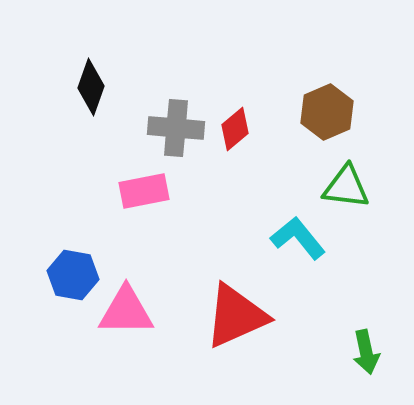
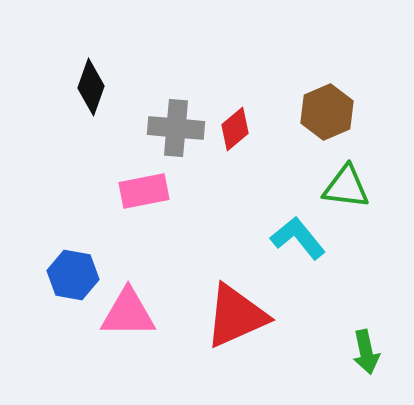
pink triangle: moved 2 px right, 2 px down
